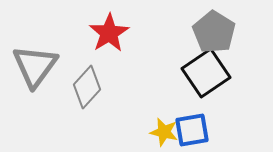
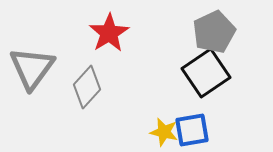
gray pentagon: rotated 15 degrees clockwise
gray triangle: moved 3 px left, 2 px down
